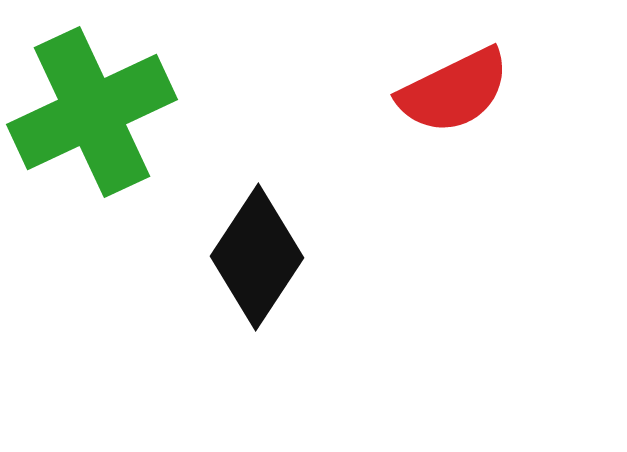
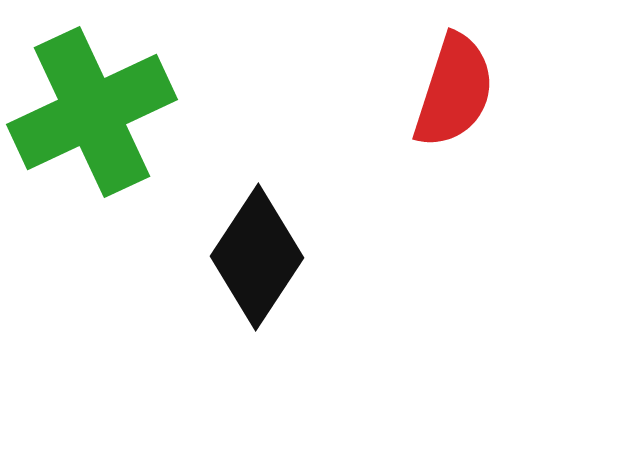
red semicircle: rotated 46 degrees counterclockwise
